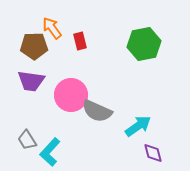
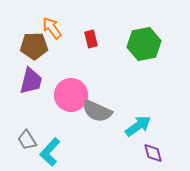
red rectangle: moved 11 px right, 2 px up
purple trapezoid: rotated 84 degrees counterclockwise
